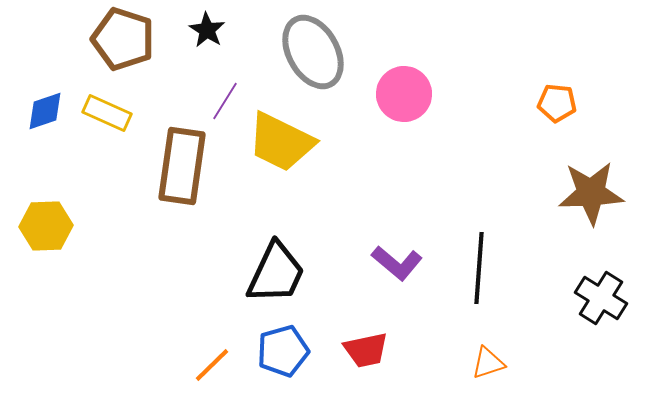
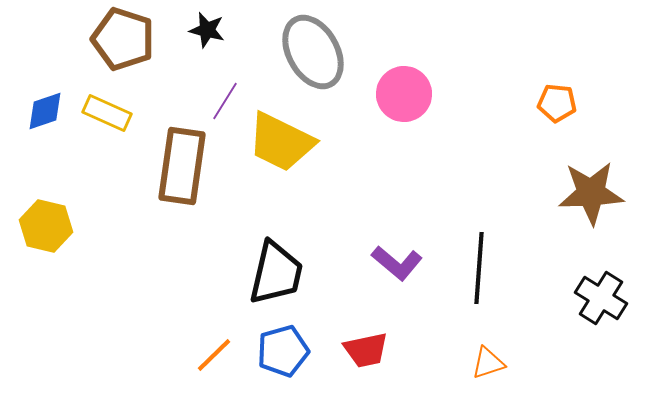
black star: rotated 18 degrees counterclockwise
yellow hexagon: rotated 15 degrees clockwise
black trapezoid: rotated 12 degrees counterclockwise
orange line: moved 2 px right, 10 px up
